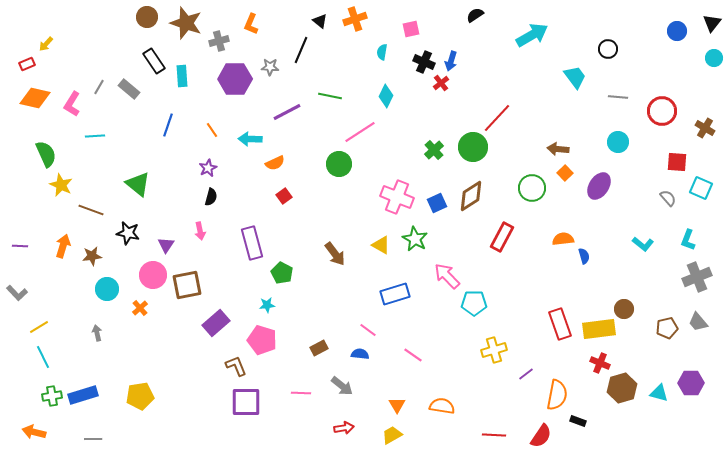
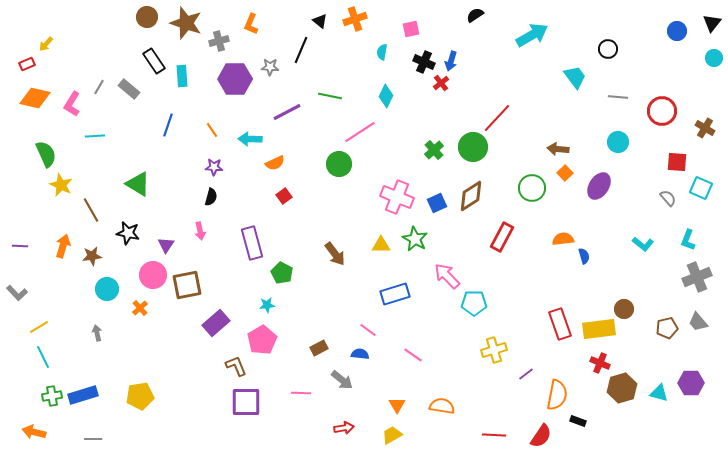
purple star at (208, 168): moved 6 px right, 1 px up; rotated 30 degrees clockwise
green triangle at (138, 184): rotated 8 degrees counterclockwise
brown line at (91, 210): rotated 40 degrees clockwise
yellow triangle at (381, 245): rotated 30 degrees counterclockwise
pink pentagon at (262, 340): rotated 24 degrees clockwise
gray arrow at (342, 386): moved 6 px up
